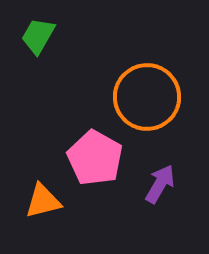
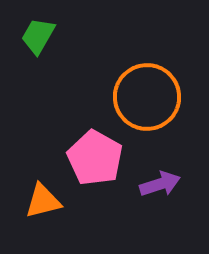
purple arrow: rotated 42 degrees clockwise
